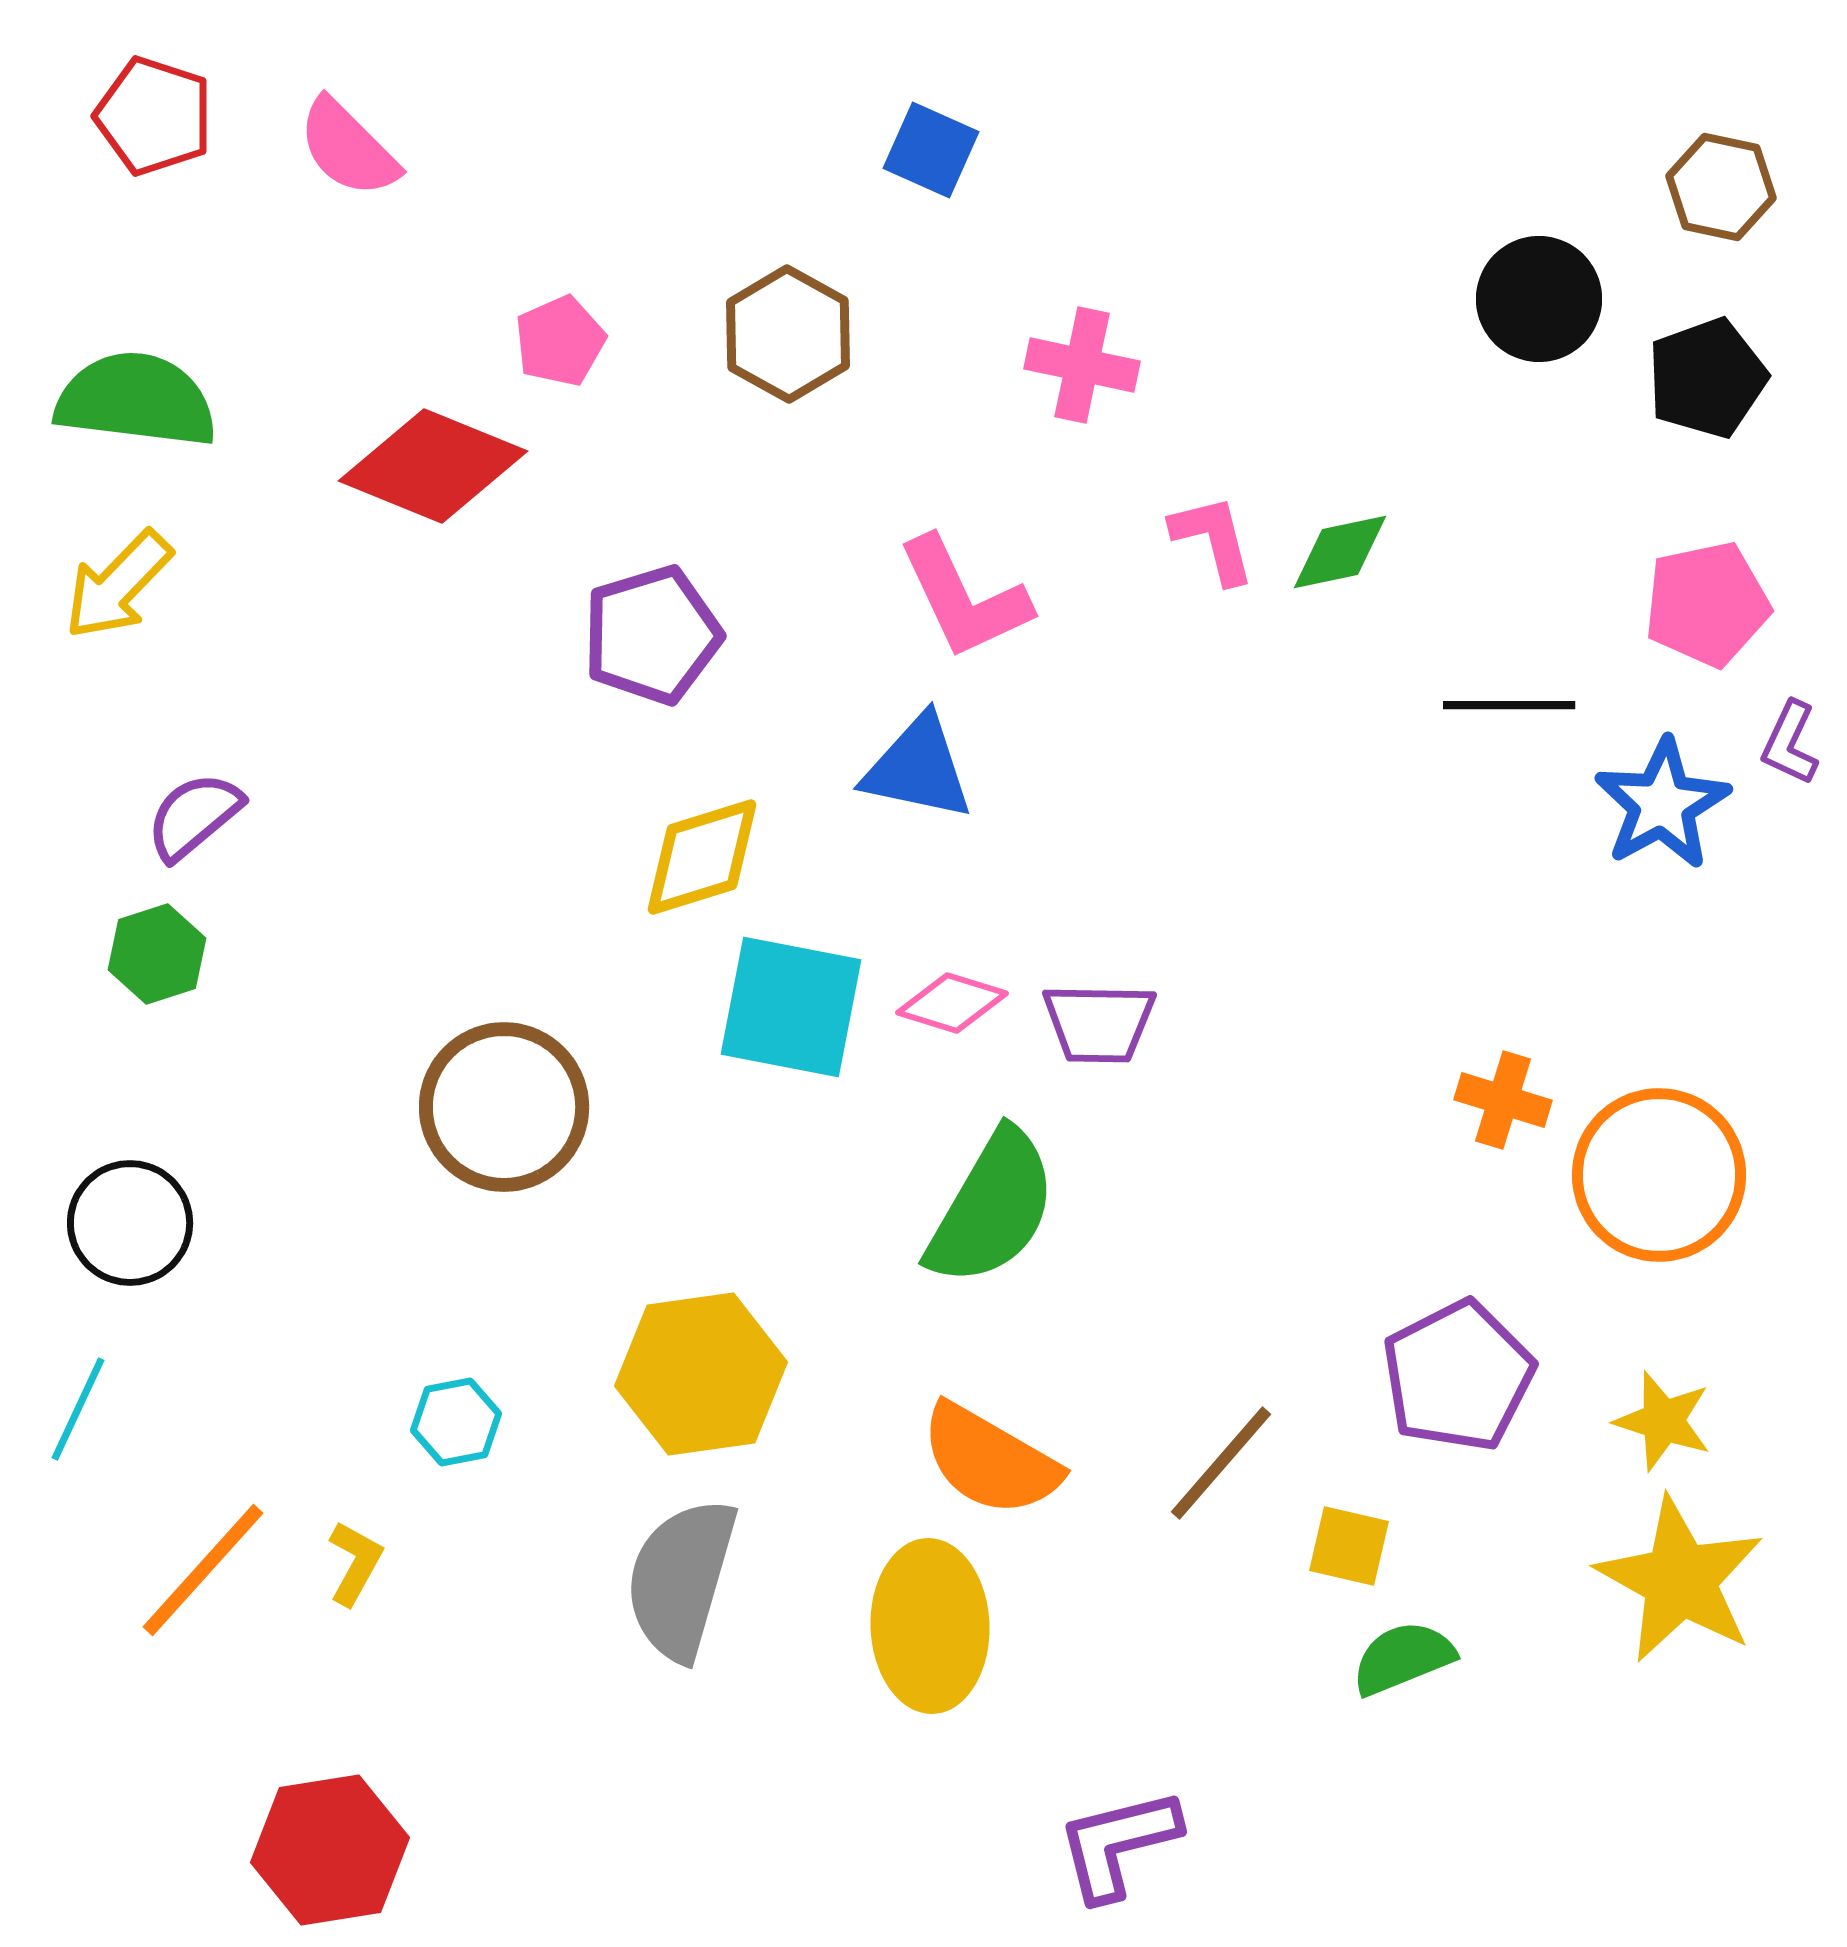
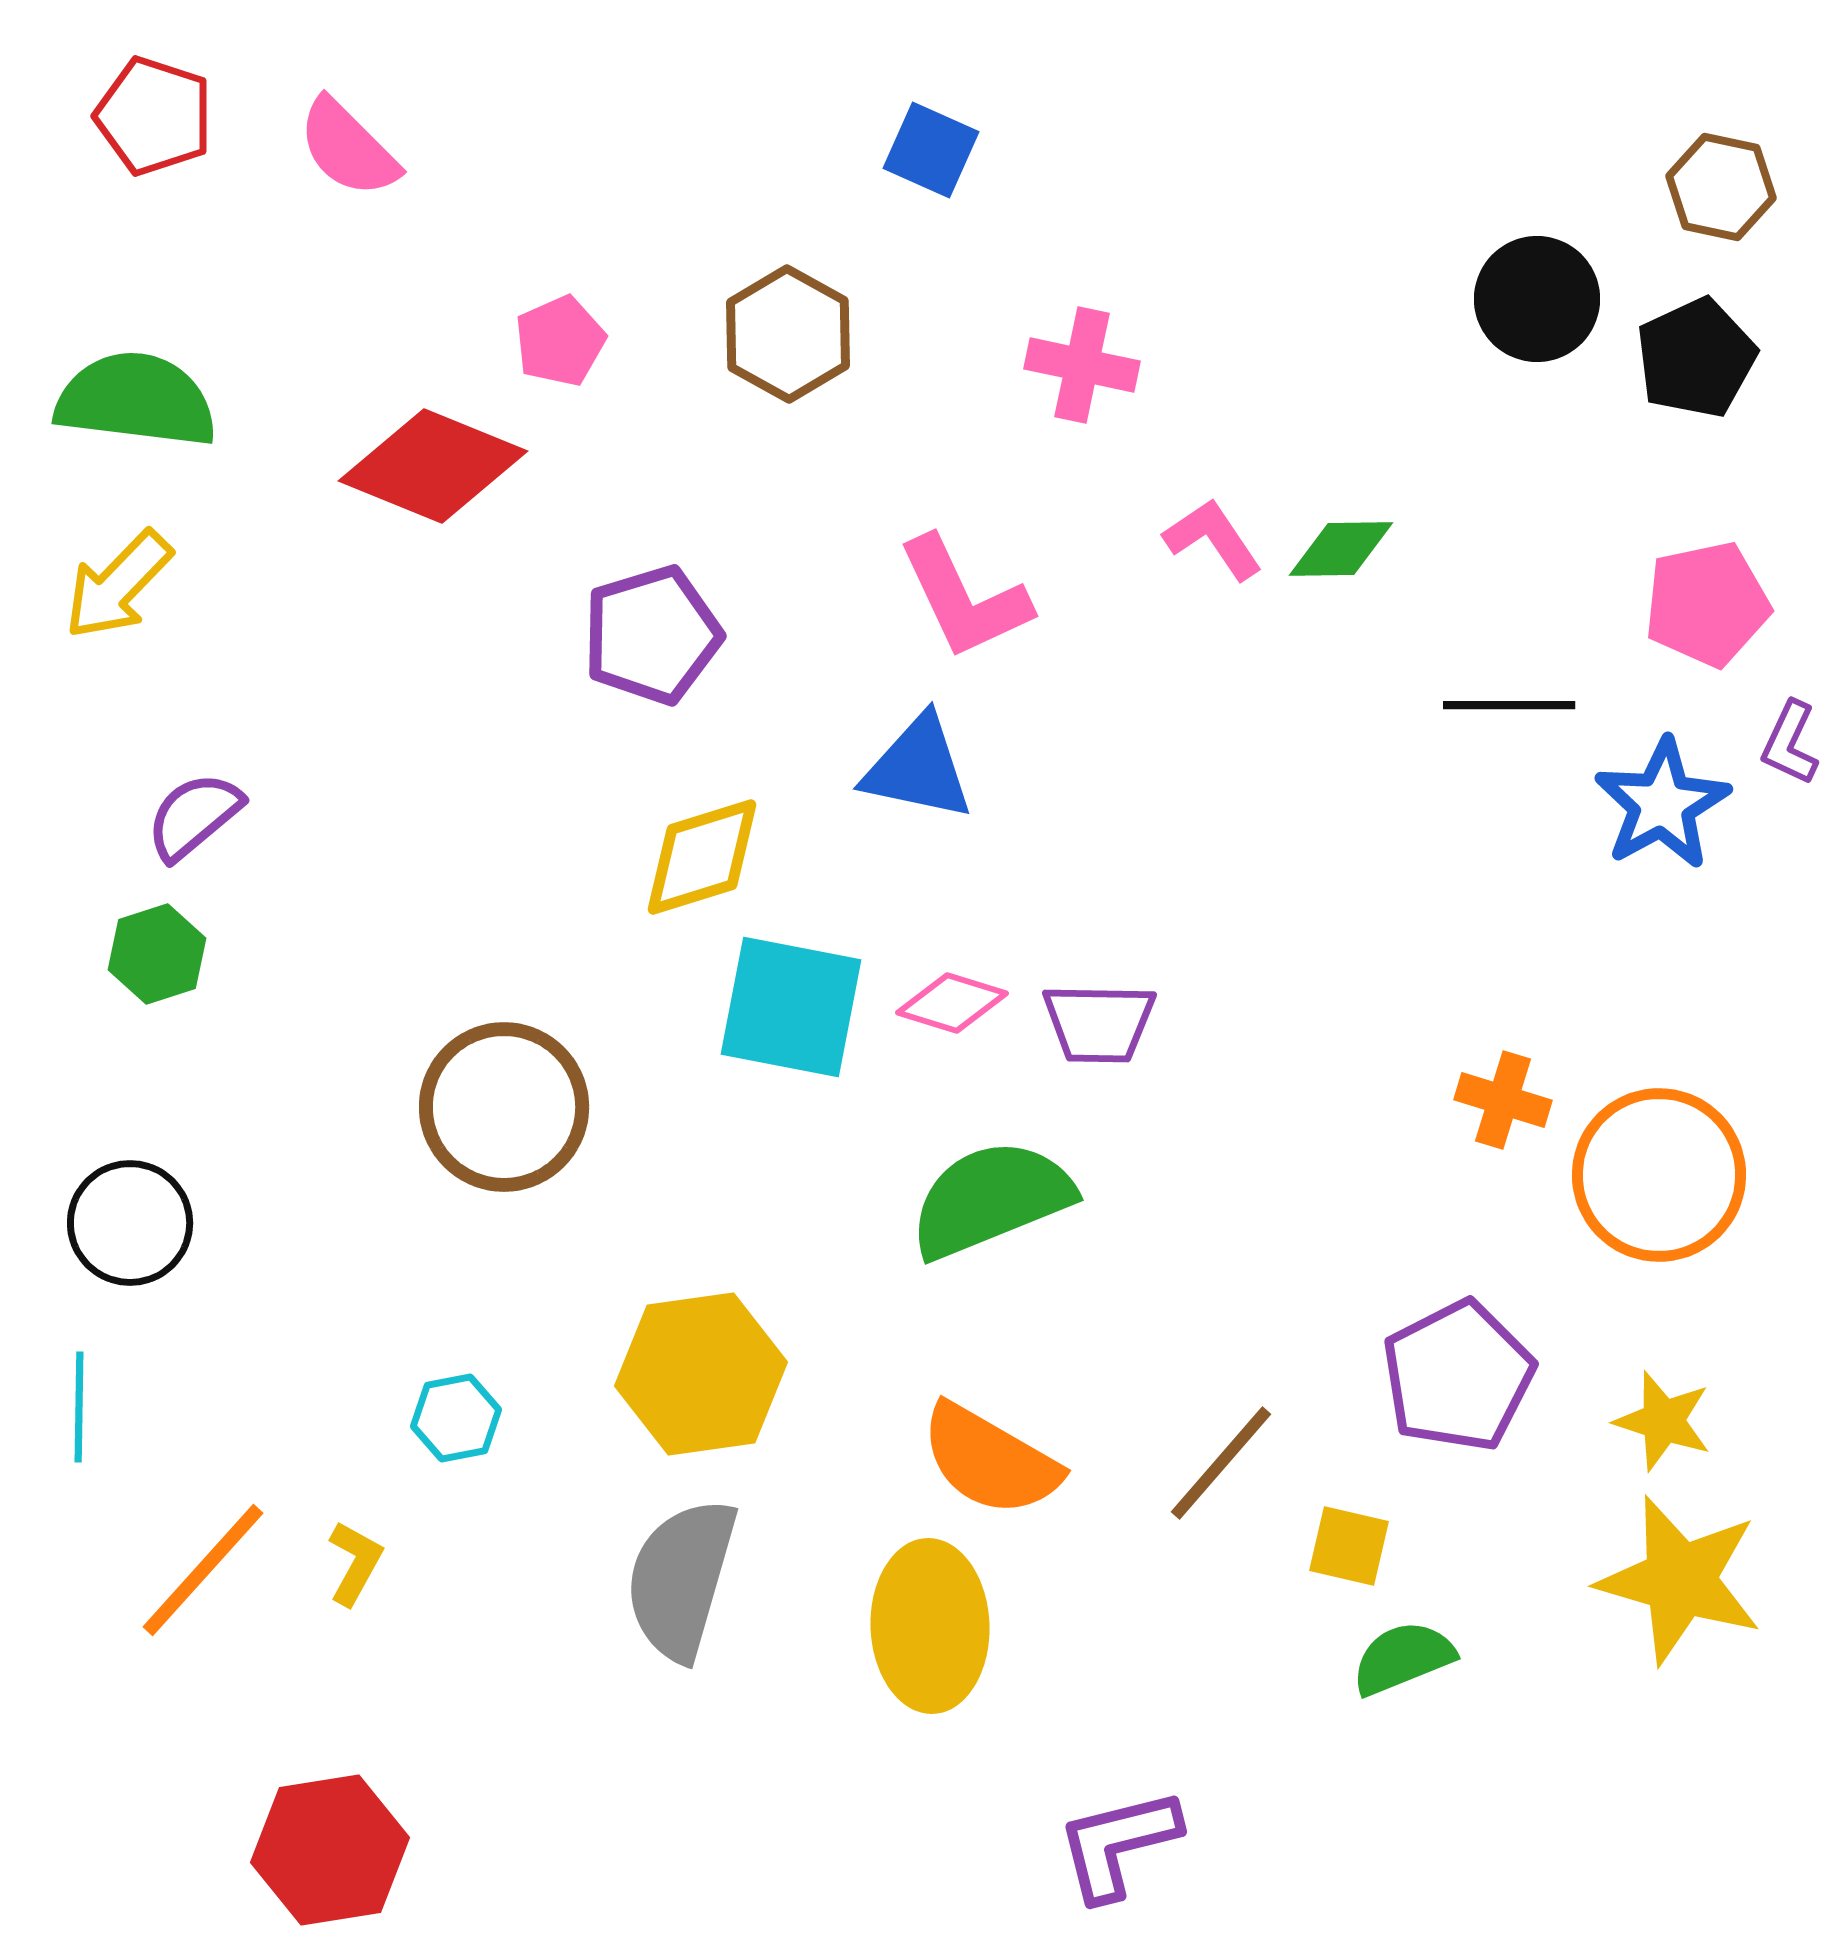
black circle at (1539, 299): moved 2 px left
black pentagon at (1707, 378): moved 11 px left, 20 px up; rotated 5 degrees counterclockwise
pink L-shape at (1213, 539): rotated 20 degrees counterclockwise
green diamond at (1340, 552): moved 1 px right, 3 px up; rotated 11 degrees clockwise
green semicircle at (992, 1208): moved 1 px left, 9 px up; rotated 142 degrees counterclockwise
cyan line at (78, 1409): moved 1 px right, 2 px up; rotated 24 degrees counterclockwise
cyan hexagon at (456, 1422): moved 4 px up
yellow star at (1680, 1580): rotated 13 degrees counterclockwise
